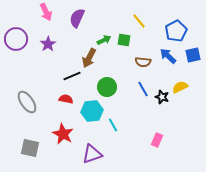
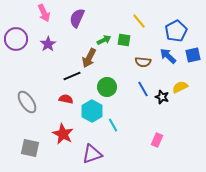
pink arrow: moved 2 px left, 1 px down
cyan hexagon: rotated 25 degrees counterclockwise
